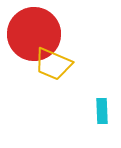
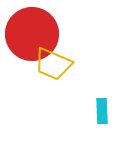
red circle: moved 2 px left
